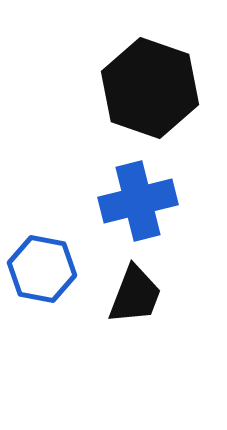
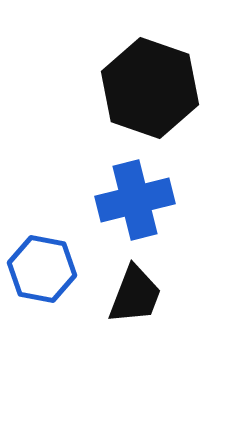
blue cross: moved 3 px left, 1 px up
